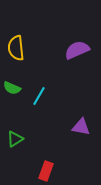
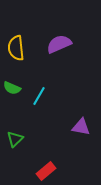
purple semicircle: moved 18 px left, 6 px up
green triangle: rotated 12 degrees counterclockwise
red rectangle: rotated 30 degrees clockwise
